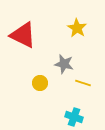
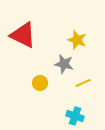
yellow star: moved 12 px down; rotated 12 degrees counterclockwise
yellow line: rotated 42 degrees counterclockwise
cyan cross: moved 1 px right, 1 px up
